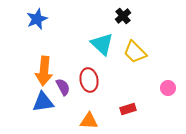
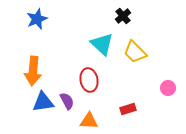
orange arrow: moved 11 px left
purple semicircle: moved 4 px right, 14 px down
